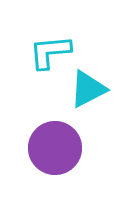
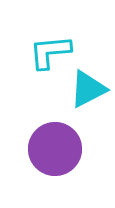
purple circle: moved 1 px down
